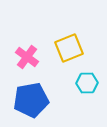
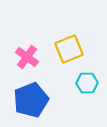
yellow square: moved 1 px down
blue pentagon: rotated 12 degrees counterclockwise
